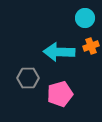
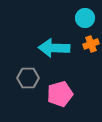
orange cross: moved 2 px up
cyan arrow: moved 5 px left, 4 px up
